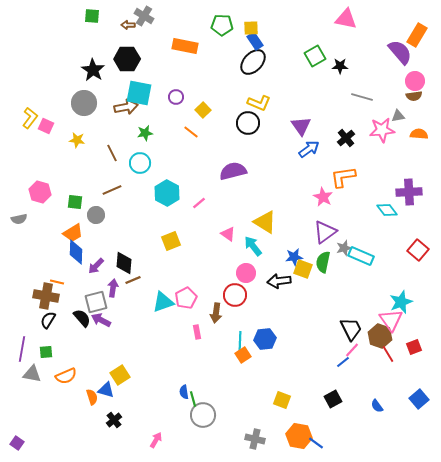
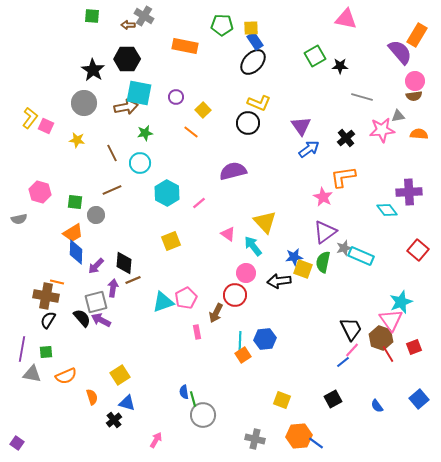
yellow triangle at (265, 222): rotated 15 degrees clockwise
brown arrow at (216, 313): rotated 18 degrees clockwise
brown hexagon at (380, 336): moved 1 px right, 2 px down
blue triangle at (106, 390): moved 21 px right, 13 px down
orange hexagon at (299, 436): rotated 15 degrees counterclockwise
